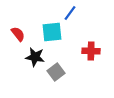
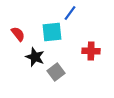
black star: rotated 12 degrees clockwise
